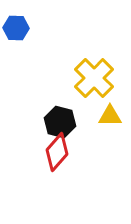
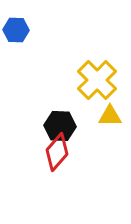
blue hexagon: moved 2 px down
yellow cross: moved 3 px right, 2 px down
black hexagon: moved 4 px down; rotated 12 degrees counterclockwise
